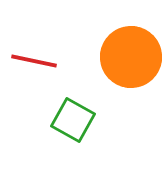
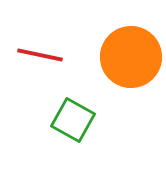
red line: moved 6 px right, 6 px up
